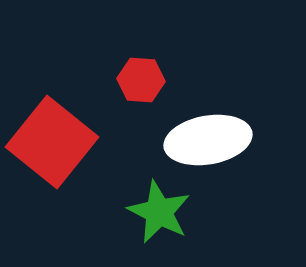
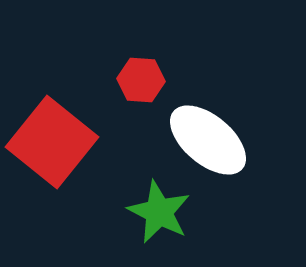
white ellipse: rotated 50 degrees clockwise
